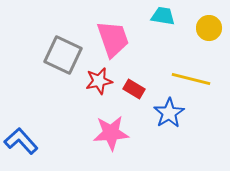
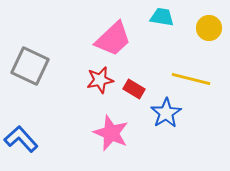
cyan trapezoid: moved 1 px left, 1 px down
pink trapezoid: rotated 66 degrees clockwise
gray square: moved 33 px left, 11 px down
red star: moved 1 px right, 1 px up
blue star: moved 3 px left
pink star: rotated 27 degrees clockwise
blue L-shape: moved 2 px up
